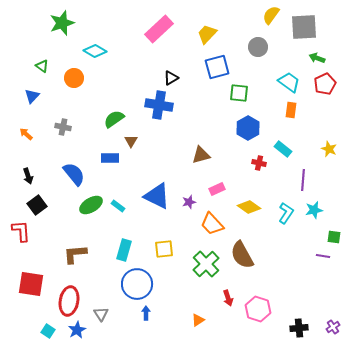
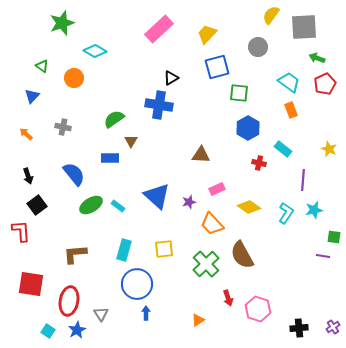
orange rectangle at (291, 110): rotated 28 degrees counterclockwise
brown triangle at (201, 155): rotated 18 degrees clockwise
blue triangle at (157, 196): rotated 16 degrees clockwise
